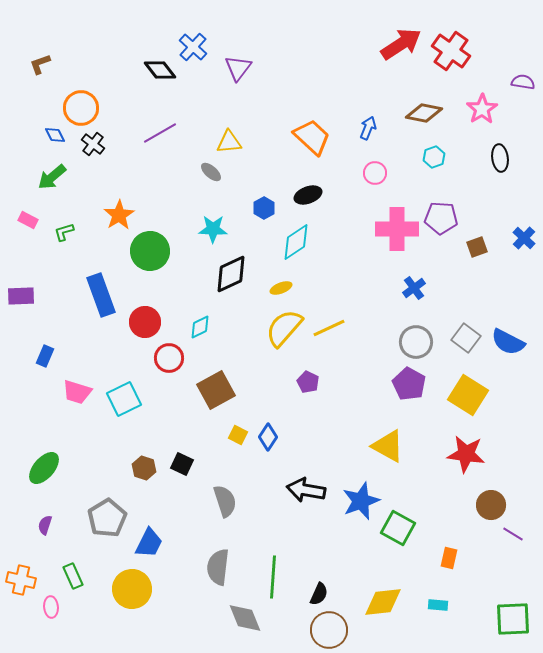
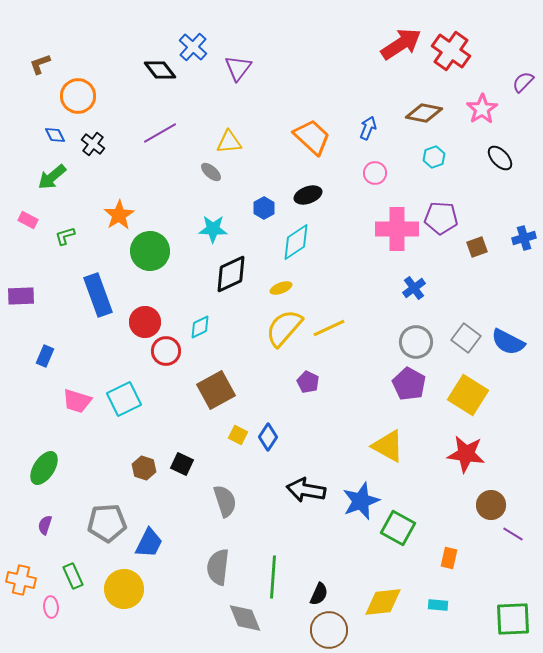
purple semicircle at (523, 82): rotated 55 degrees counterclockwise
orange circle at (81, 108): moved 3 px left, 12 px up
black ellipse at (500, 158): rotated 36 degrees counterclockwise
green L-shape at (64, 232): moved 1 px right, 4 px down
blue cross at (524, 238): rotated 30 degrees clockwise
blue rectangle at (101, 295): moved 3 px left
red circle at (169, 358): moved 3 px left, 7 px up
pink trapezoid at (77, 392): moved 9 px down
green ellipse at (44, 468): rotated 8 degrees counterclockwise
gray pentagon at (107, 518): moved 5 px down; rotated 27 degrees clockwise
yellow circle at (132, 589): moved 8 px left
